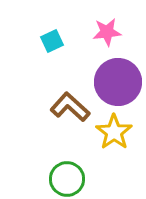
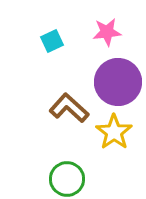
brown L-shape: moved 1 px left, 1 px down
